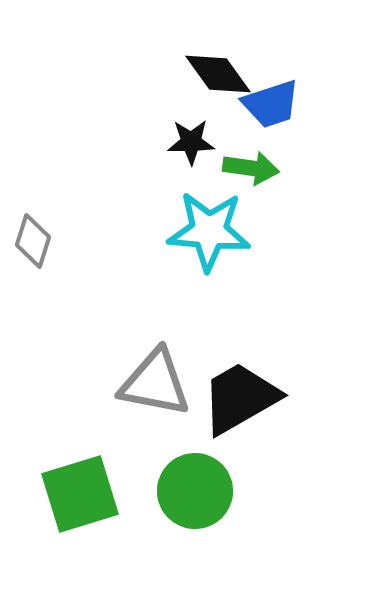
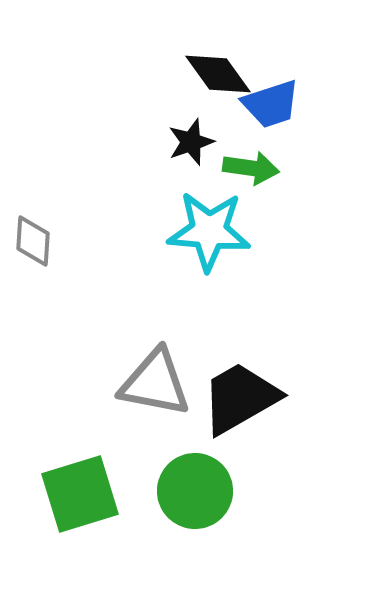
black star: rotated 18 degrees counterclockwise
gray diamond: rotated 14 degrees counterclockwise
